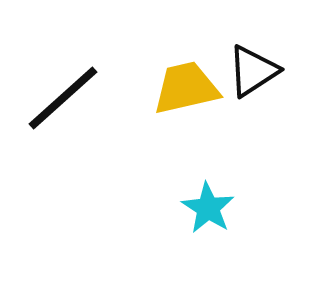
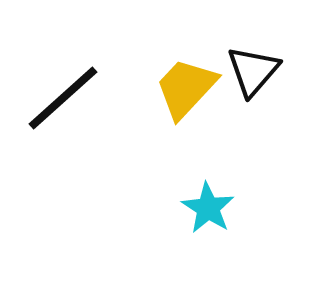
black triangle: rotated 16 degrees counterclockwise
yellow trapezoid: rotated 34 degrees counterclockwise
